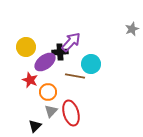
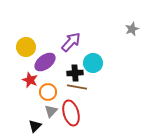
black cross: moved 15 px right, 21 px down
cyan circle: moved 2 px right, 1 px up
brown line: moved 2 px right, 11 px down
